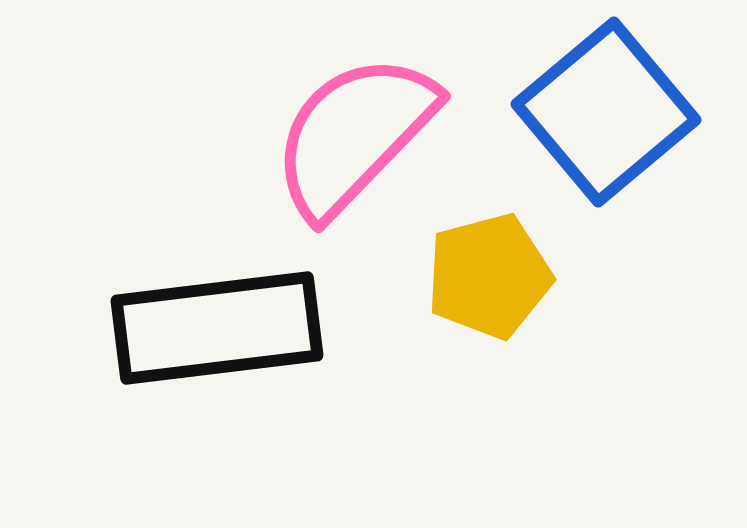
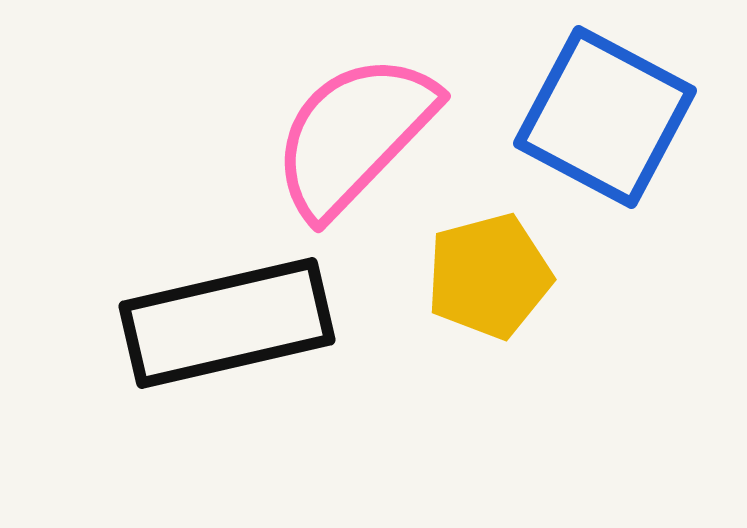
blue square: moved 1 px left, 5 px down; rotated 22 degrees counterclockwise
black rectangle: moved 10 px right, 5 px up; rotated 6 degrees counterclockwise
